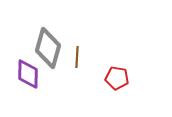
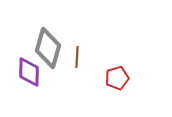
purple diamond: moved 1 px right, 2 px up
red pentagon: rotated 25 degrees counterclockwise
